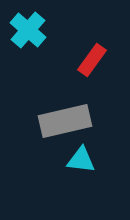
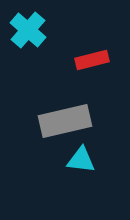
red rectangle: rotated 40 degrees clockwise
